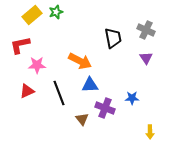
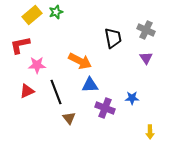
black line: moved 3 px left, 1 px up
brown triangle: moved 13 px left, 1 px up
